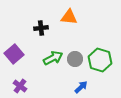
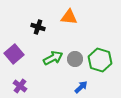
black cross: moved 3 px left, 1 px up; rotated 24 degrees clockwise
